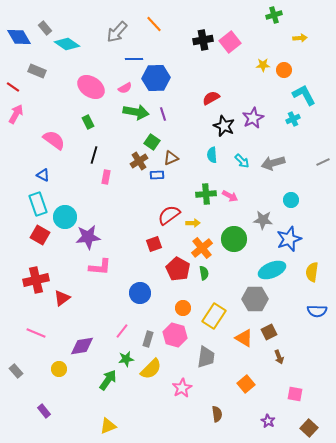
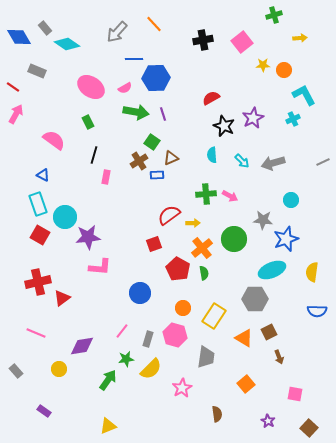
pink square at (230, 42): moved 12 px right
blue star at (289, 239): moved 3 px left
red cross at (36, 280): moved 2 px right, 2 px down
purple rectangle at (44, 411): rotated 16 degrees counterclockwise
